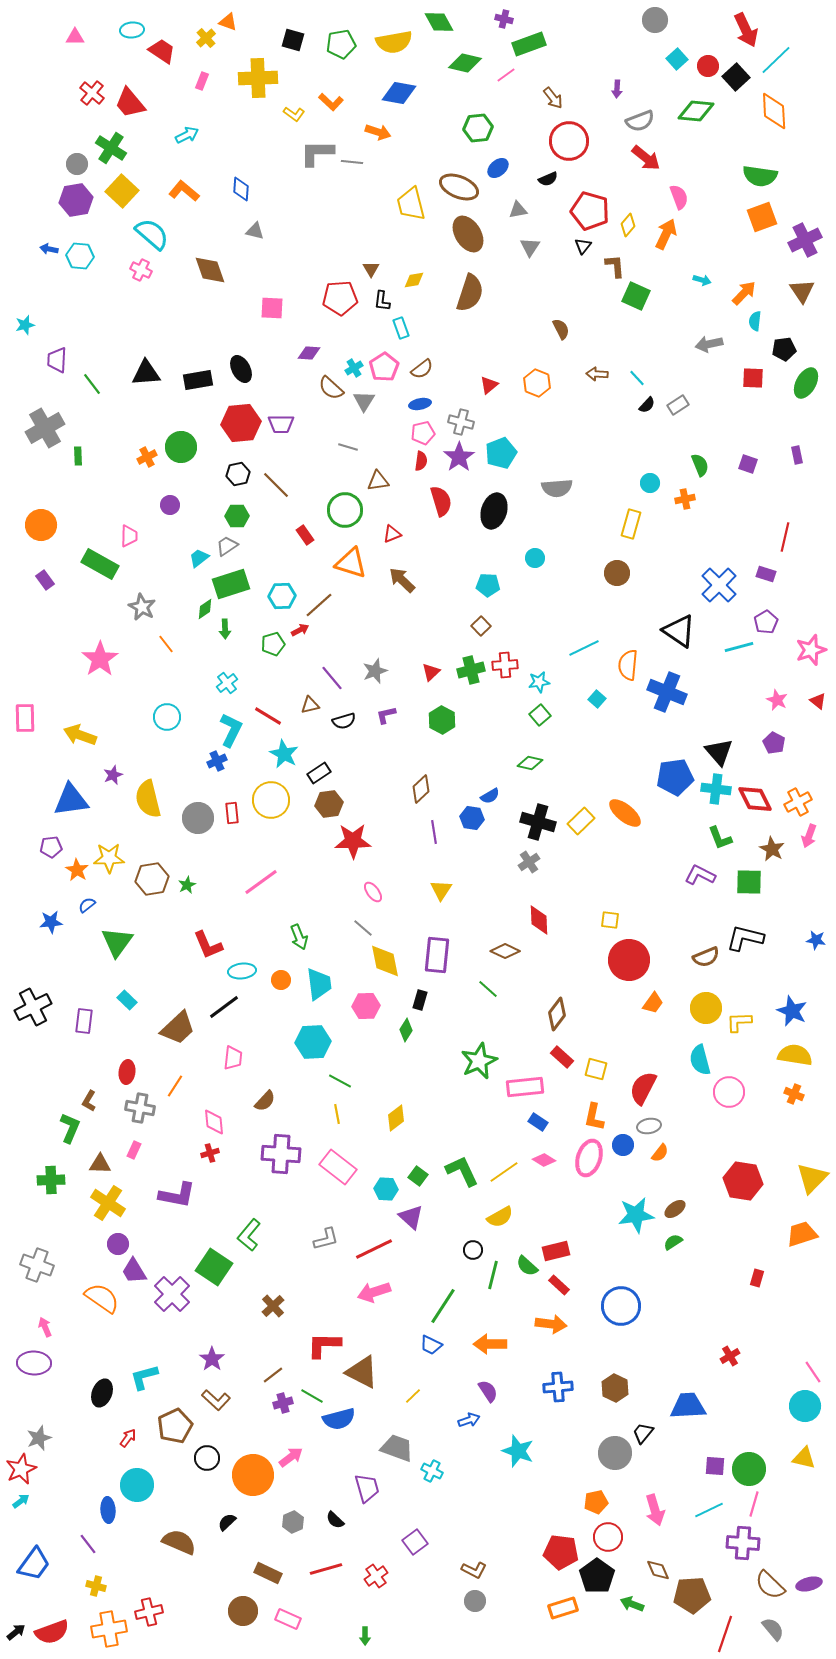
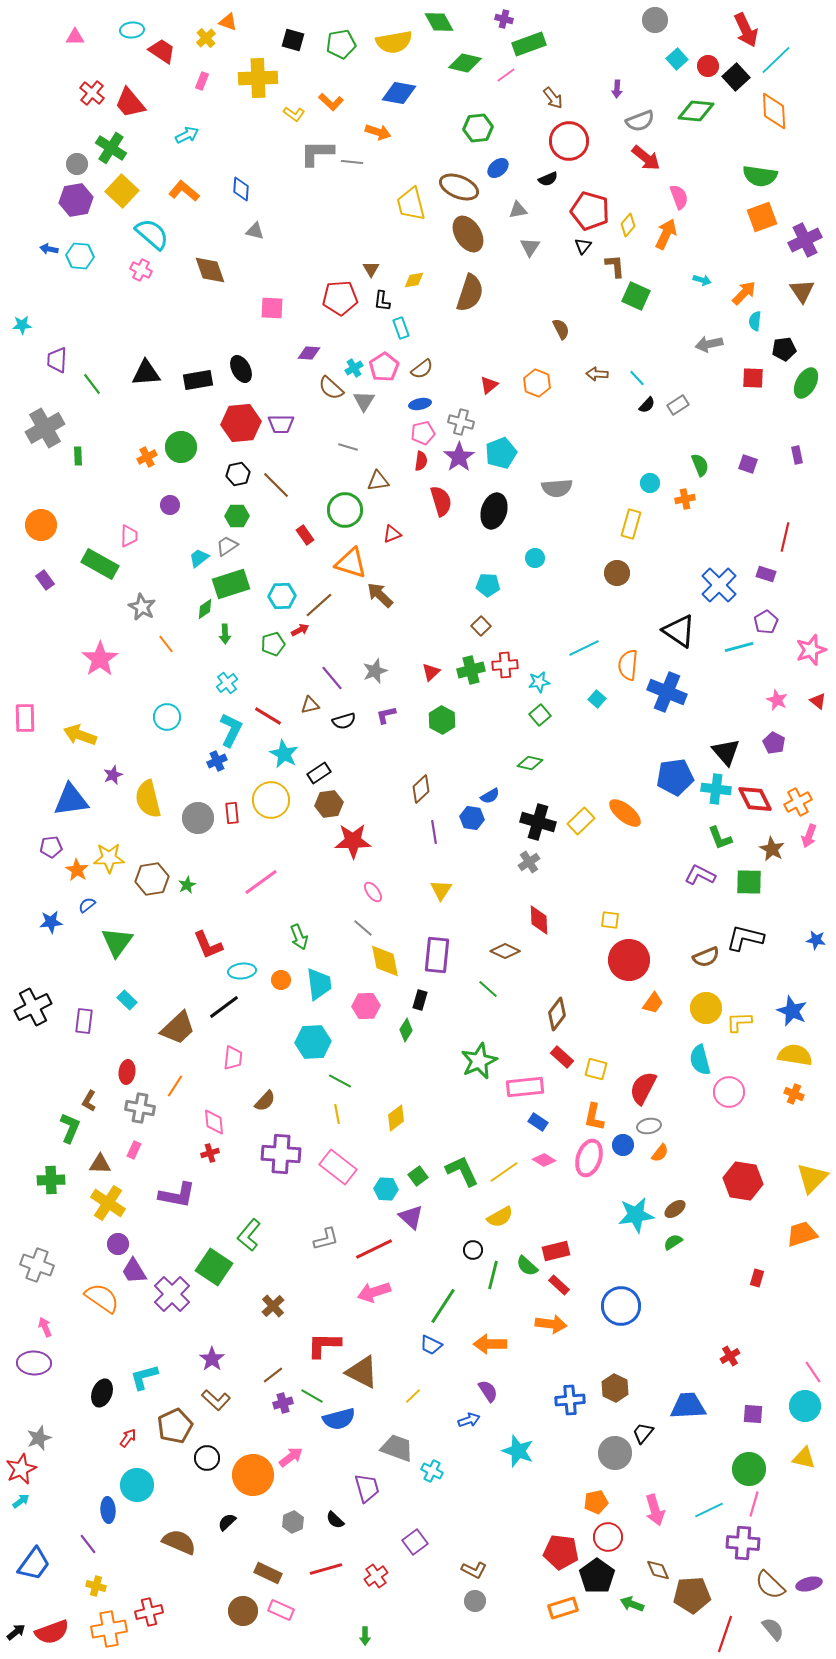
cyan star at (25, 325): moved 3 px left; rotated 12 degrees clockwise
brown arrow at (402, 580): moved 22 px left, 15 px down
green arrow at (225, 629): moved 5 px down
black triangle at (719, 752): moved 7 px right
green square at (418, 1176): rotated 18 degrees clockwise
blue cross at (558, 1387): moved 12 px right, 13 px down
purple square at (715, 1466): moved 38 px right, 52 px up
pink rectangle at (288, 1619): moved 7 px left, 9 px up
